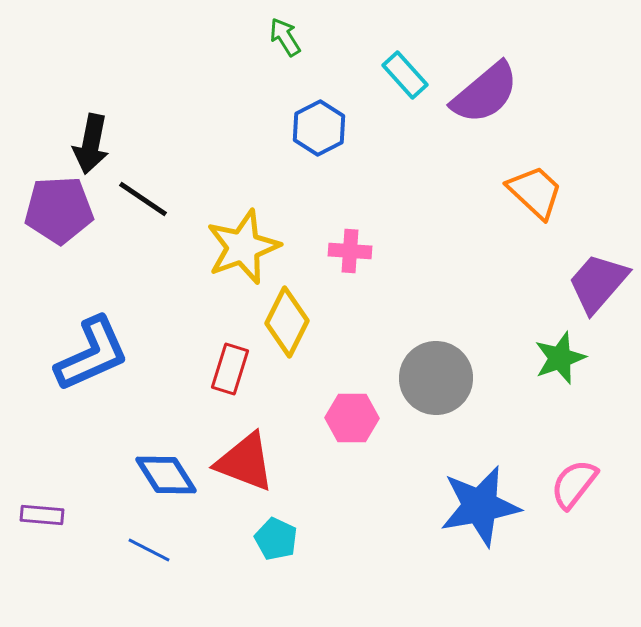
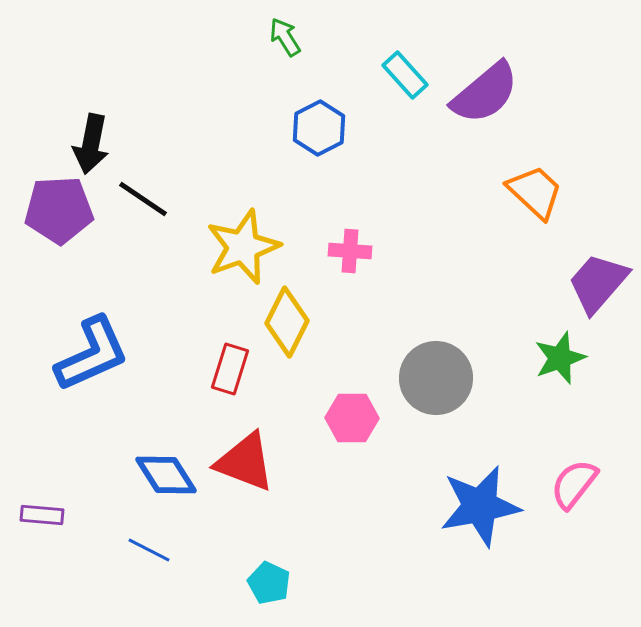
cyan pentagon: moved 7 px left, 44 px down
